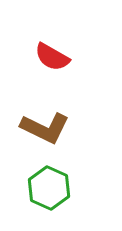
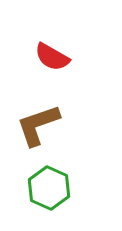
brown L-shape: moved 7 px left, 3 px up; rotated 135 degrees clockwise
